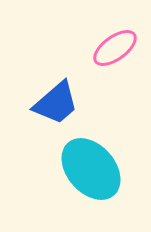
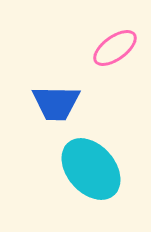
blue trapezoid: rotated 42 degrees clockwise
